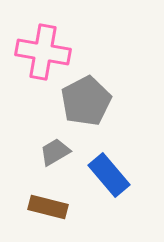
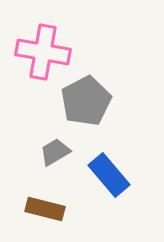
brown rectangle: moved 3 px left, 2 px down
